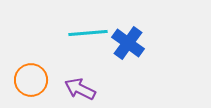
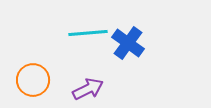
orange circle: moved 2 px right
purple arrow: moved 8 px right; rotated 128 degrees clockwise
